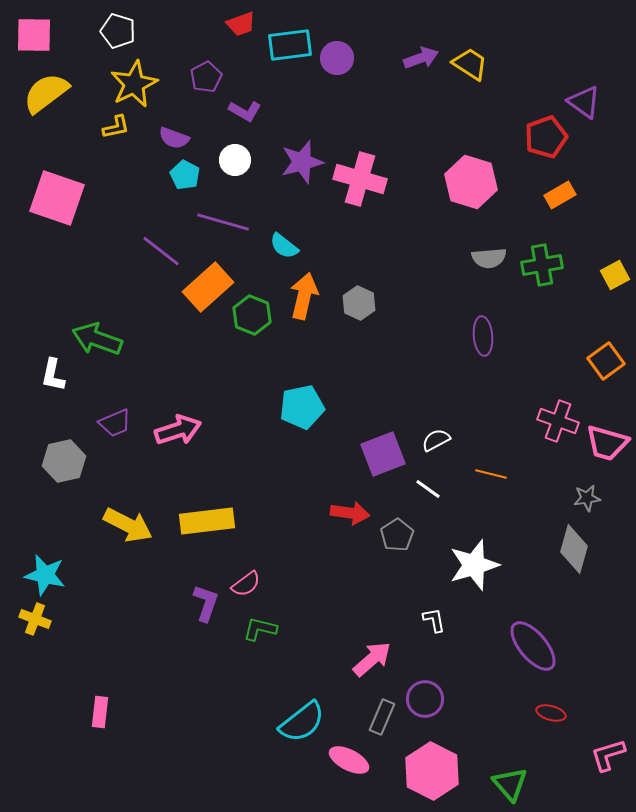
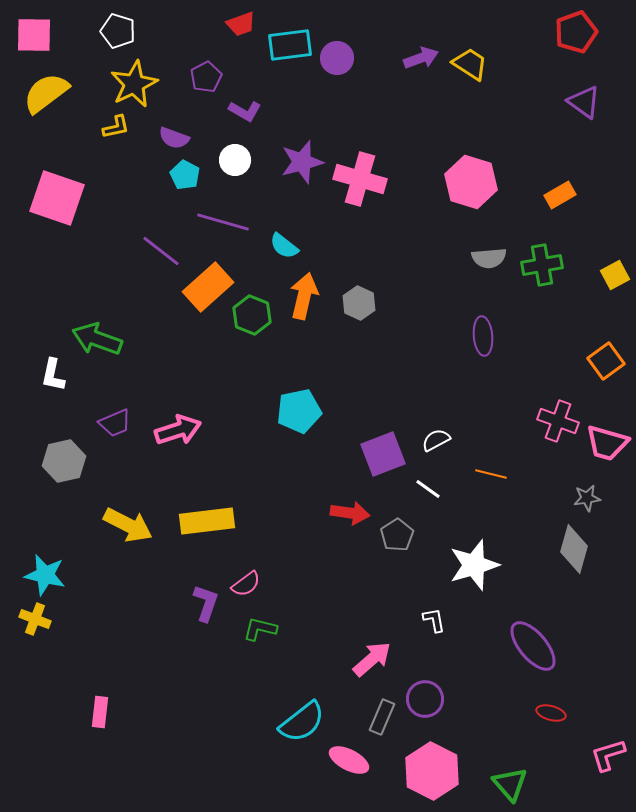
red pentagon at (546, 137): moved 30 px right, 105 px up
cyan pentagon at (302, 407): moved 3 px left, 4 px down
